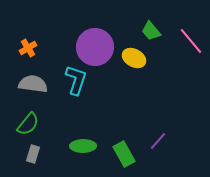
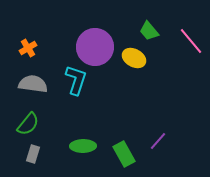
green trapezoid: moved 2 px left
